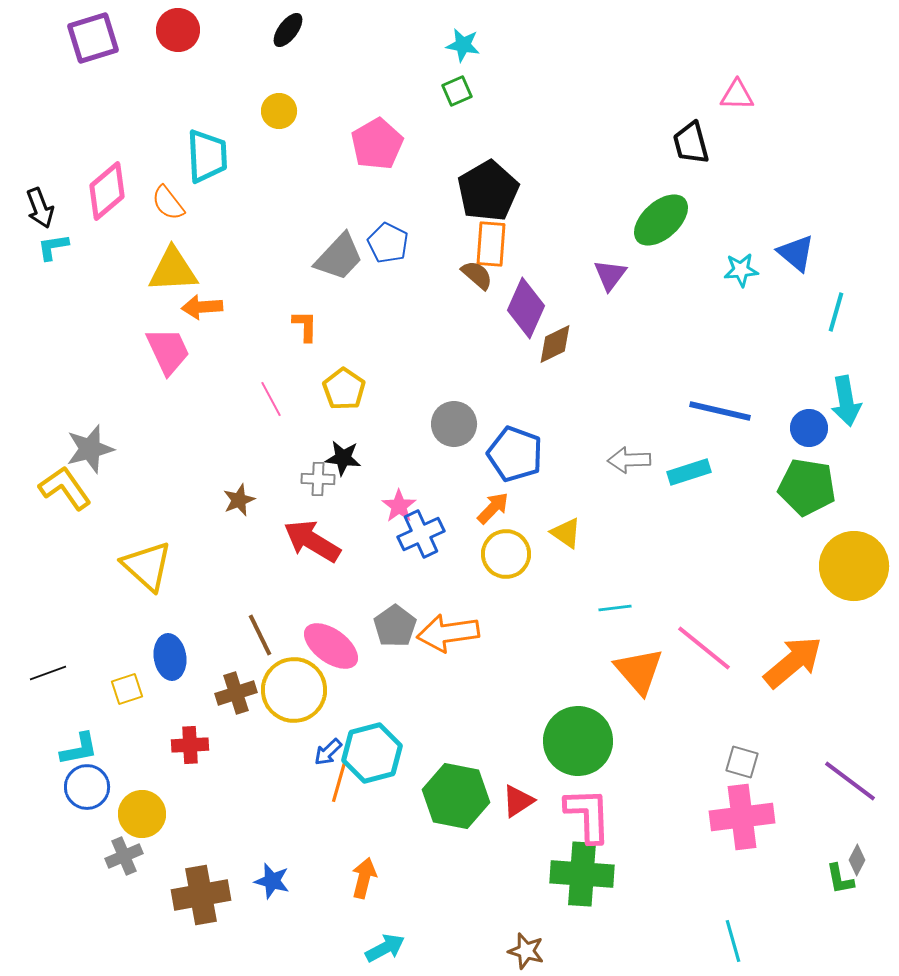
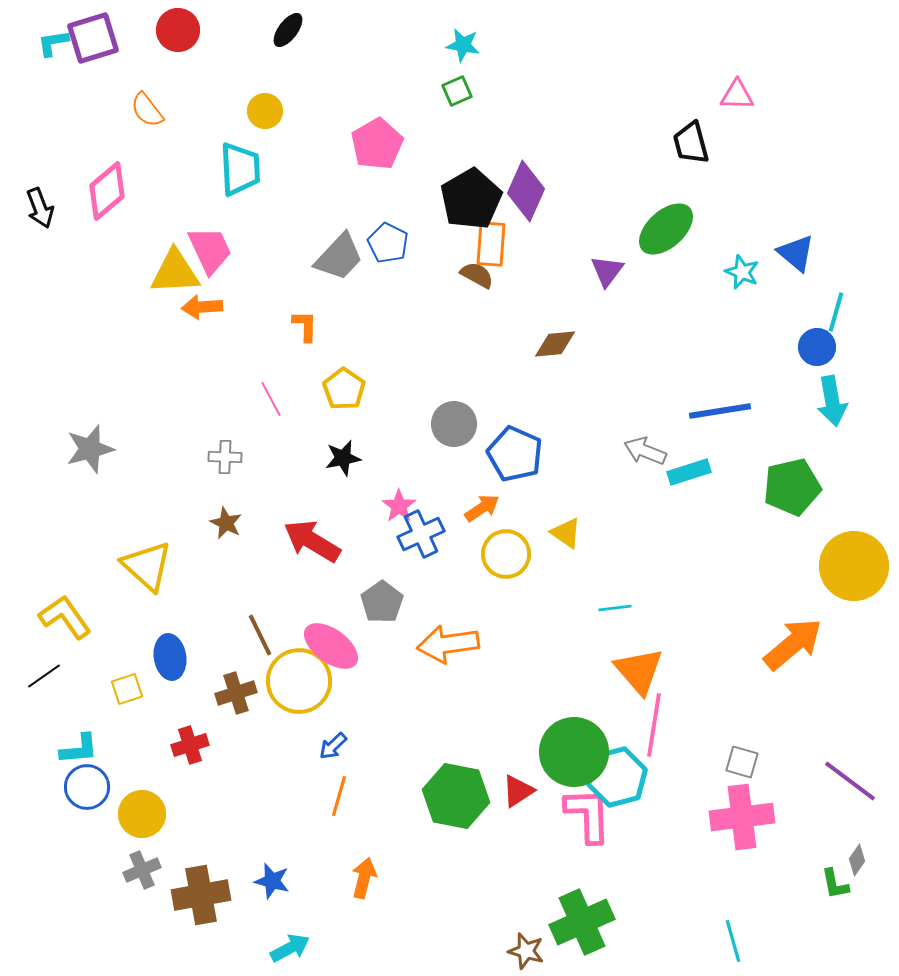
yellow circle at (279, 111): moved 14 px left
cyan trapezoid at (207, 156): moved 33 px right, 13 px down
black pentagon at (488, 191): moved 17 px left, 8 px down
orange semicircle at (168, 203): moved 21 px left, 93 px up
green ellipse at (661, 220): moved 5 px right, 9 px down
cyan L-shape at (53, 247): moved 204 px up
yellow triangle at (173, 270): moved 2 px right, 2 px down
cyan star at (741, 270): moved 1 px right, 2 px down; rotated 28 degrees clockwise
brown semicircle at (477, 275): rotated 12 degrees counterclockwise
purple triangle at (610, 275): moved 3 px left, 4 px up
purple diamond at (526, 308): moved 117 px up
brown diamond at (555, 344): rotated 21 degrees clockwise
pink trapezoid at (168, 351): moved 42 px right, 101 px up
cyan arrow at (846, 401): moved 14 px left
blue line at (720, 411): rotated 22 degrees counterclockwise
blue circle at (809, 428): moved 8 px right, 81 px up
blue pentagon at (515, 454): rotated 4 degrees clockwise
black star at (343, 458): rotated 18 degrees counterclockwise
gray arrow at (629, 460): moved 16 px right, 9 px up; rotated 24 degrees clockwise
gray cross at (318, 479): moved 93 px left, 22 px up
green pentagon at (807, 487): moved 15 px left; rotated 22 degrees counterclockwise
yellow L-shape at (65, 488): moved 129 px down
brown star at (239, 500): moved 13 px left, 23 px down; rotated 24 degrees counterclockwise
orange arrow at (493, 508): moved 11 px left; rotated 12 degrees clockwise
gray pentagon at (395, 626): moved 13 px left, 24 px up
orange arrow at (448, 633): moved 11 px down
pink line at (704, 648): moved 50 px left, 77 px down; rotated 60 degrees clockwise
orange arrow at (793, 662): moved 18 px up
black line at (48, 673): moved 4 px left, 3 px down; rotated 15 degrees counterclockwise
yellow circle at (294, 690): moved 5 px right, 9 px up
green circle at (578, 741): moved 4 px left, 11 px down
red cross at (190, 745): rotated 15 degrees counterclockwise
cyan L-shape at (79, 749): rotated 6 degrees clockwise
blue arrow at (328, 752): moved 5 px right, 6 px up
cyan hexagon at (372, 753): moved 245 px right, 24 px down
orange line at (339, 782): moved 14 px down
red triangle at (518, 801): moved 10 px up
gray cross at (124, 856): moved 18 px right, 14 px down
gray diamond at (857, 860): rotated 8 degrees clockwise
green cross at (582, 874): moved 48 px down; rotated 28 degrees counterclockwise
green L-shape at (840, 879): moved 5 px left, 5 px down
cyan arrow at (385, 948): moved 95 px left
